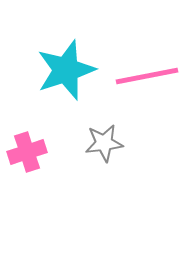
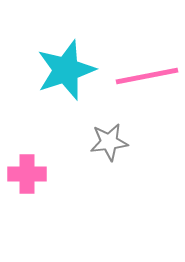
gray star: moved 5 px right, 1 px up
pink cross: moved 22 px down; rotated 18 degrees clockwise
